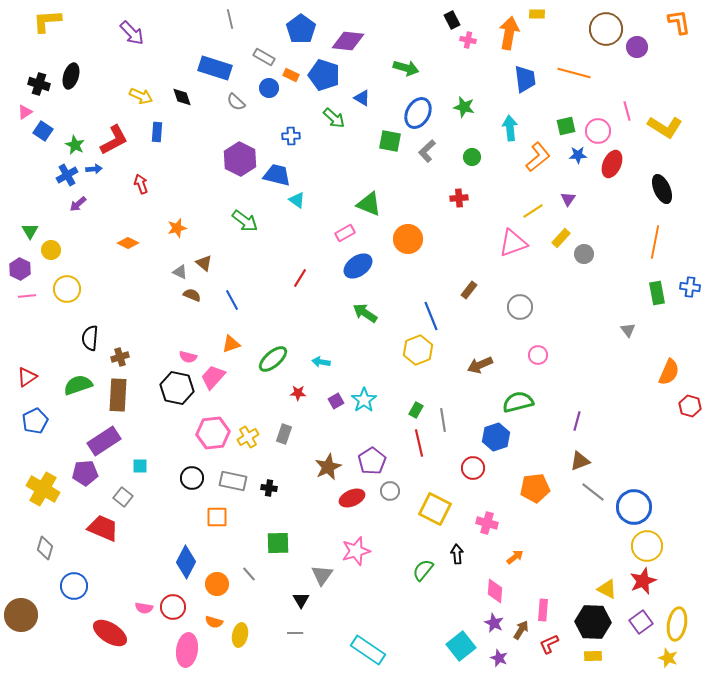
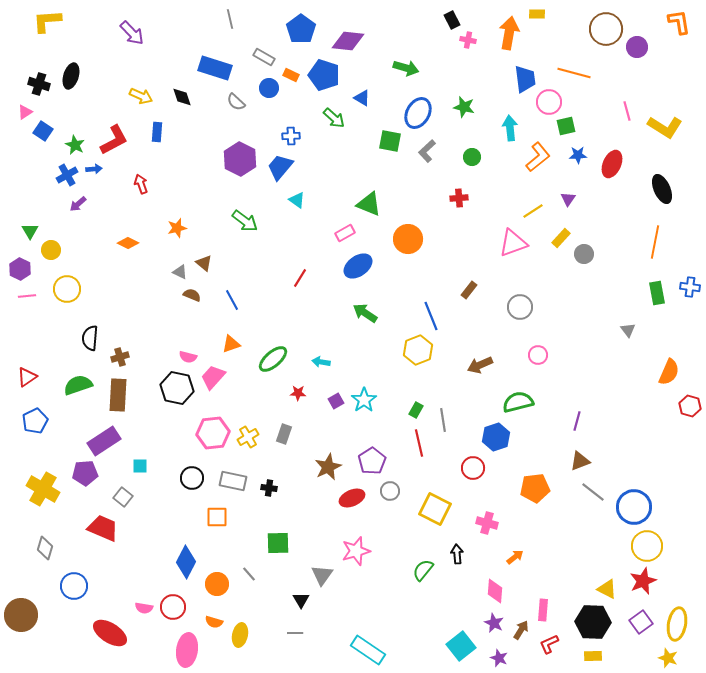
pink circle at (598, 131): moved 49 px left, 29 px up
blue trapezoid at (277, 175): moved 3 px right, 8 px up; rotated 64 degrees counterclockwise
